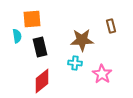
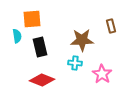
red diamond: moved 1 px up; rotated 60 degrees clockwise
